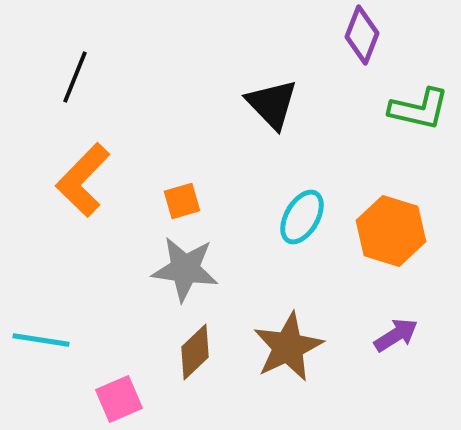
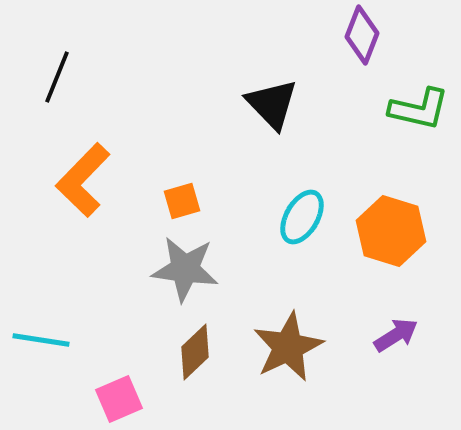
black line: moved 18 px left
